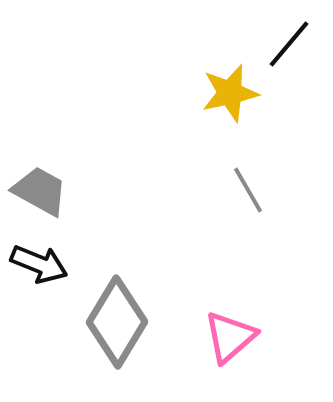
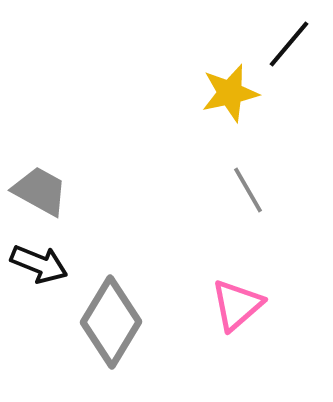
gray diamond: moved 6 px left
pink triangle: moved 7 px right, 32 px up
